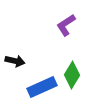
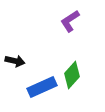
purple L-shape: moved 4 px right, 4 px up
green diamond: rotated 12 degrees clockwise
